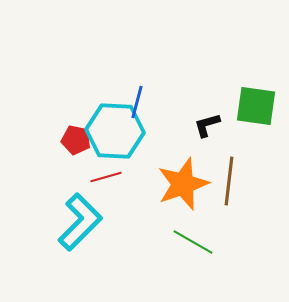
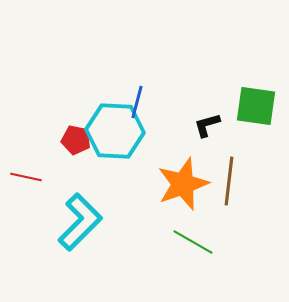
red line: moved 80 px left; rotated 28 degrees clockwise
